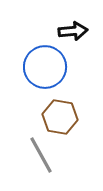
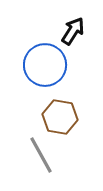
black arrow: rotated 52 degrees counterclockwise
blue circle: moved 2 px up
